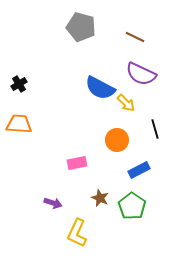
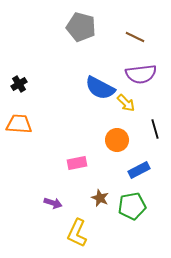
purple semicircle: rotated 32 degrees counterclockwise
green pentagon: rotated 28 degrees clockwise
